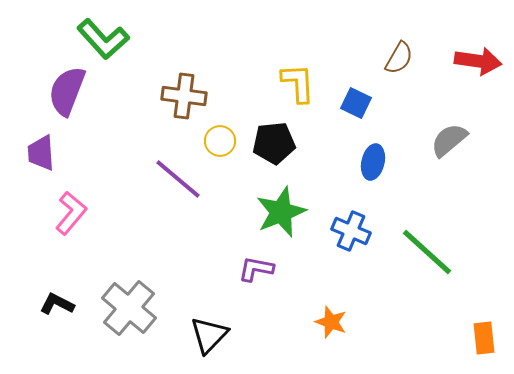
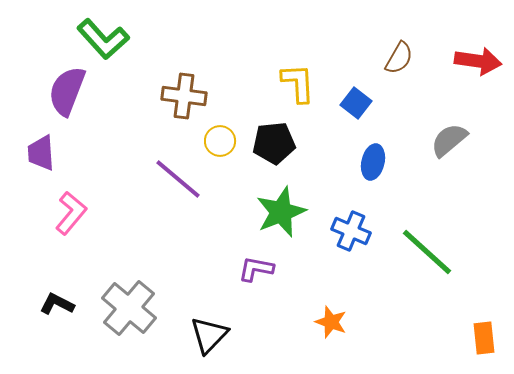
blue square: rotated 12 degrees clockwise
